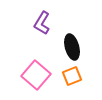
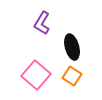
orange square: rotated 36 degrees counterclockwise
